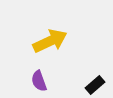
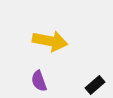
yellow arrow: rotated 36 degrees clockwise
